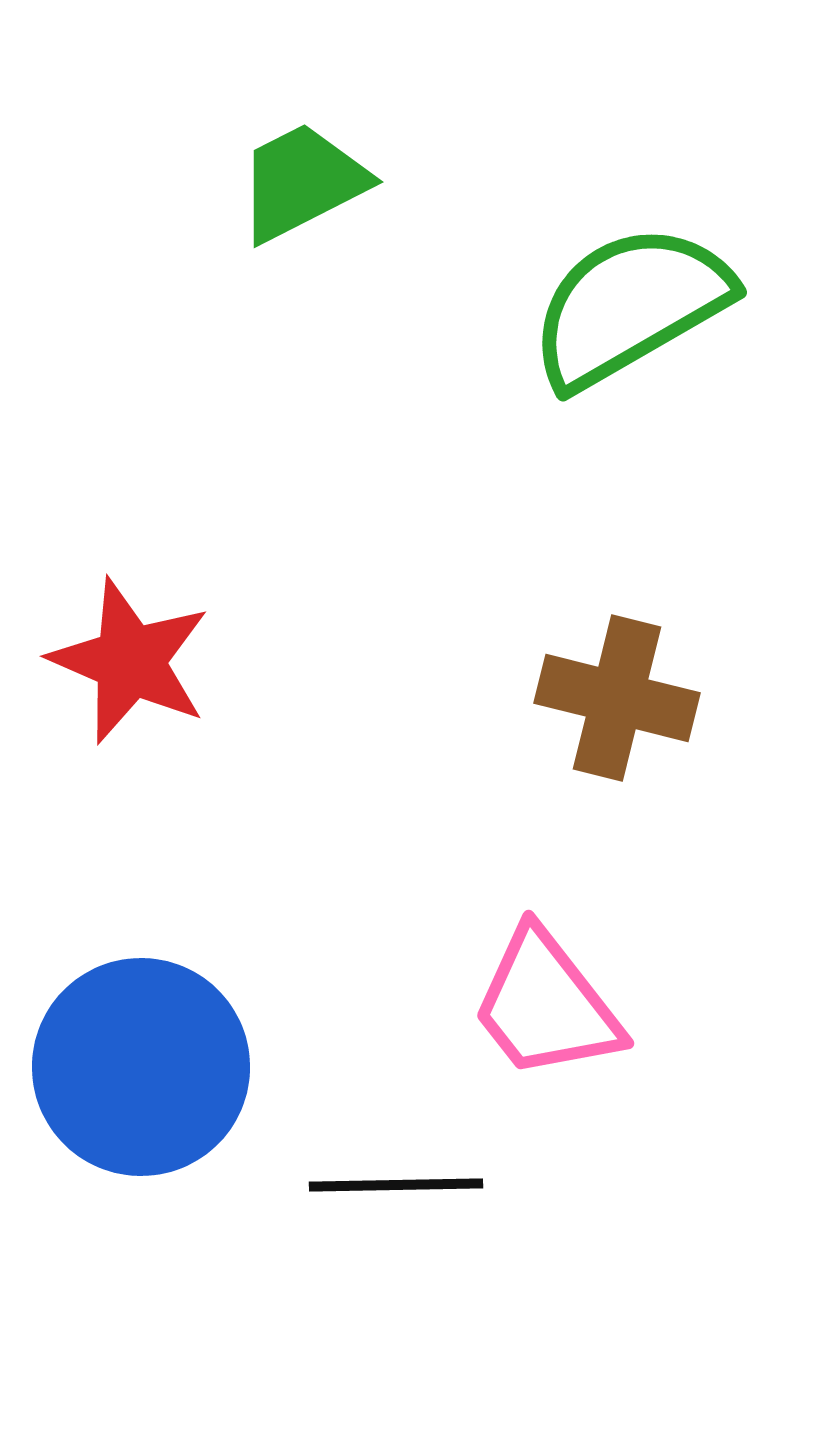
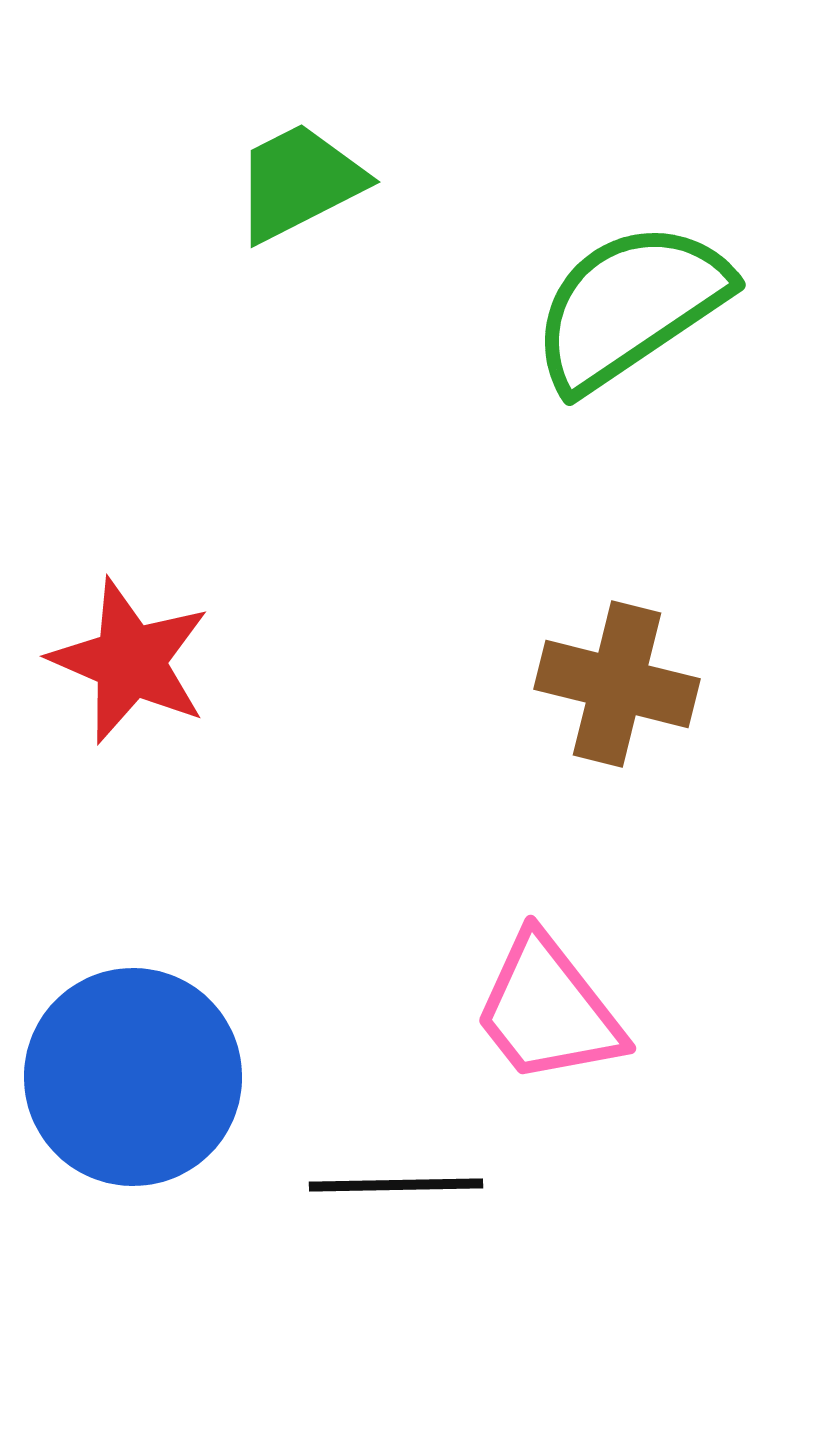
green trapezoid: moved 3 px left
green semicircle: rotated 4 degrees counterclockwise
brown cross: moved 14 px up
pink trapezoid: moved 2 px right, 5 px down
blue circle: moved 8 px left, 10 px down
